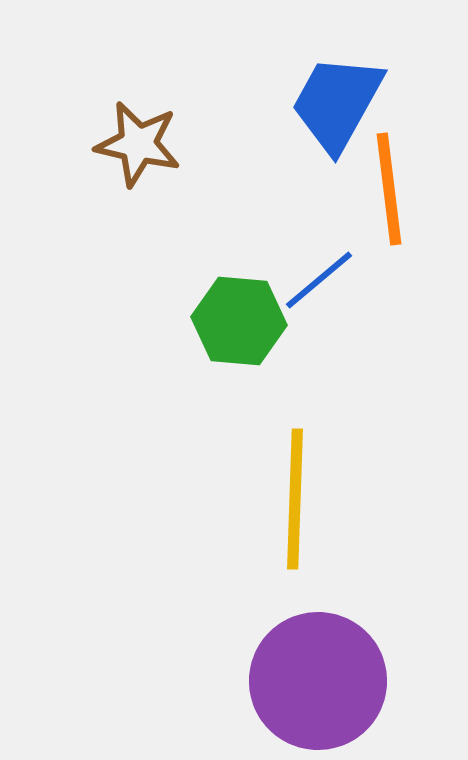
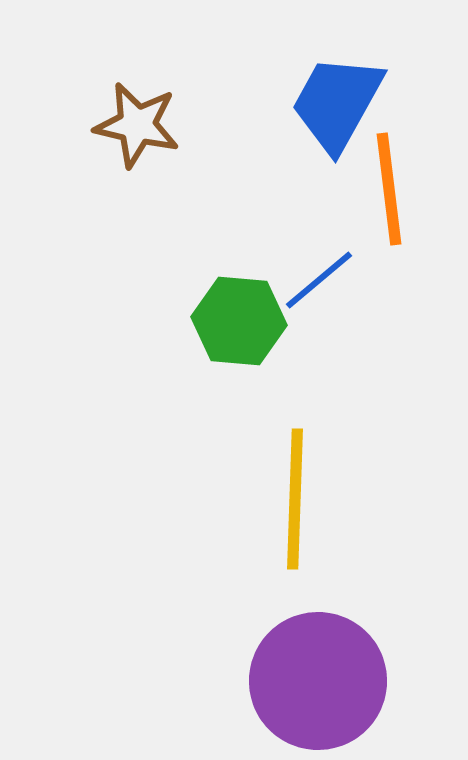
brown star: moved 1 px left, 19 px up
